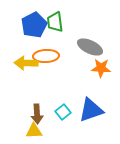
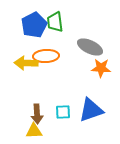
cyan square: rotated 35 degrees clockwise
